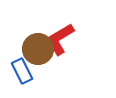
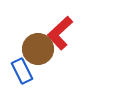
red L-shape: moved 6 px up; rotated 12 degrees counterclockwise
